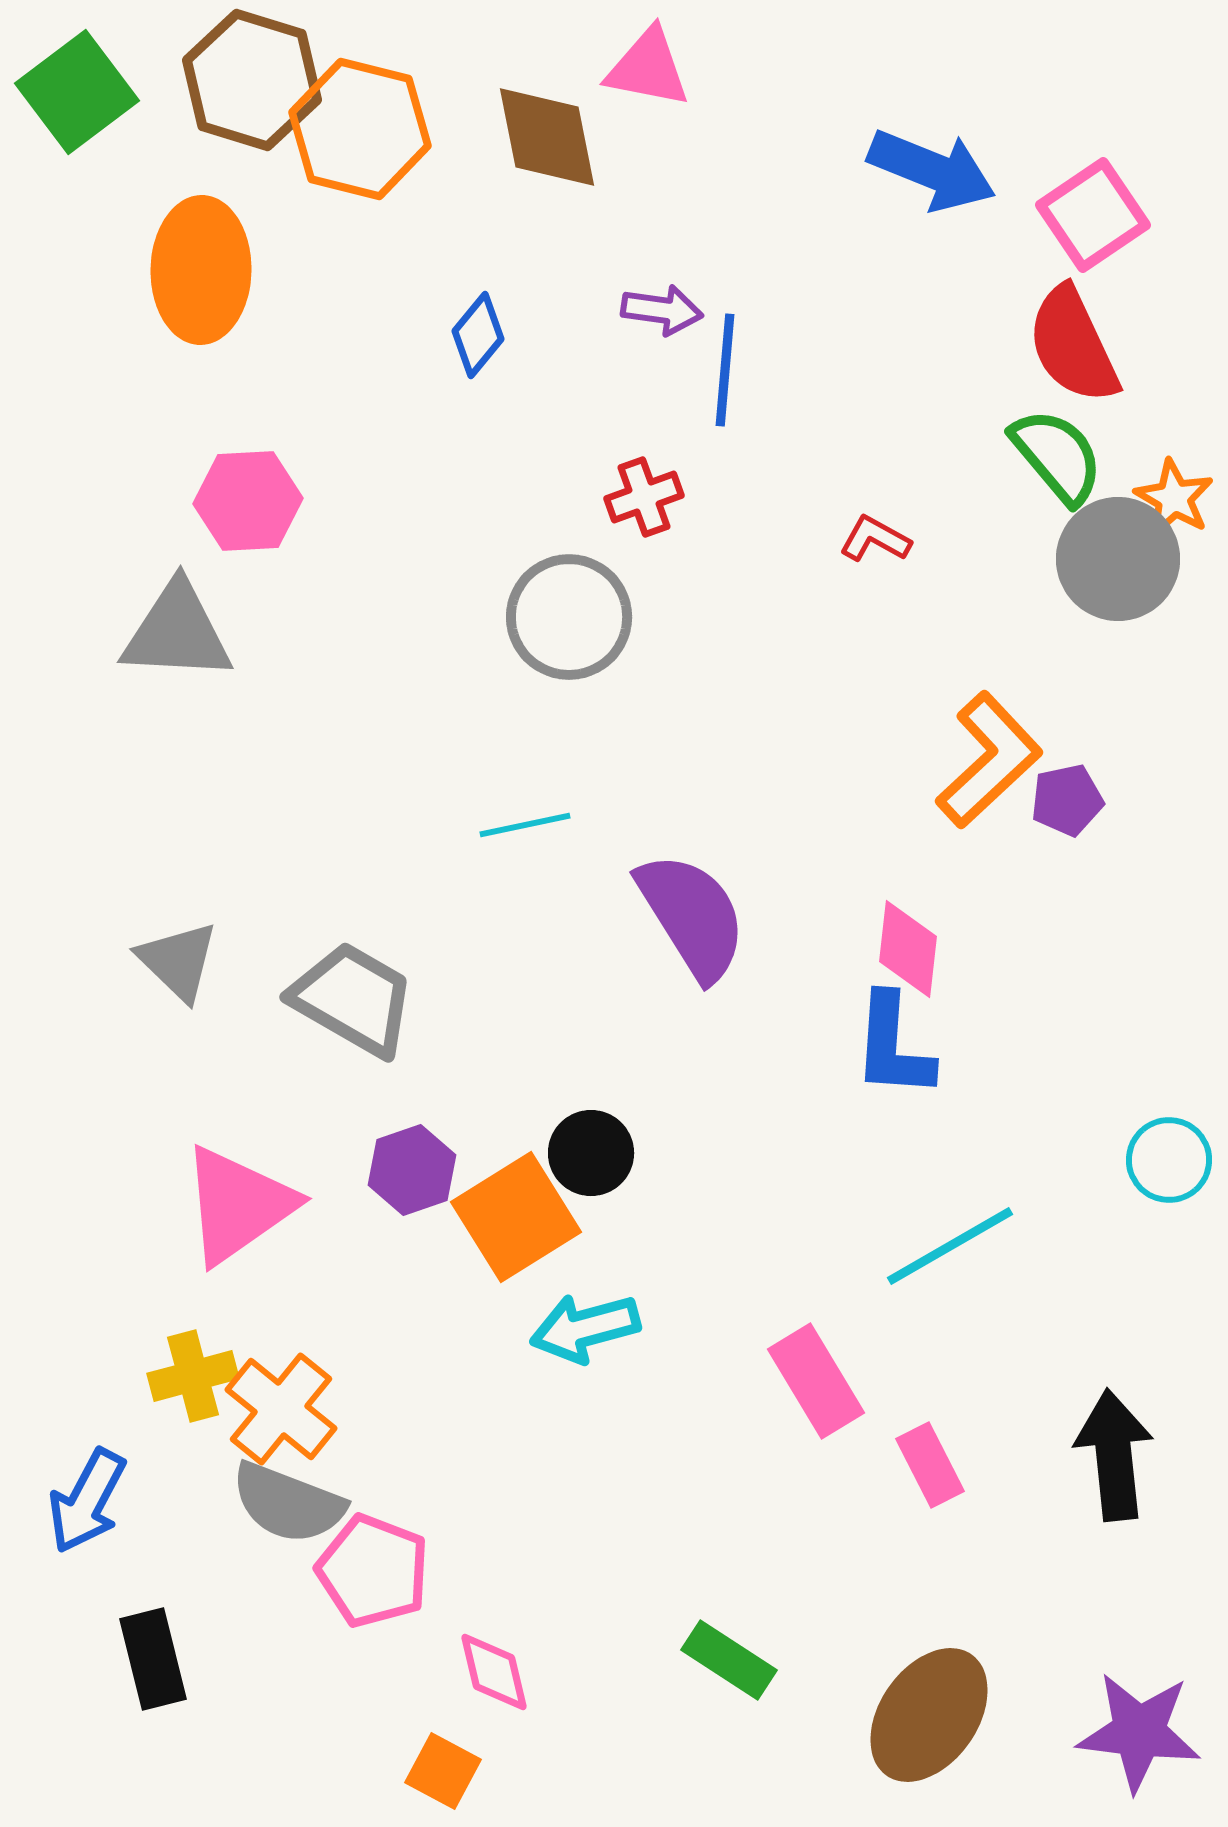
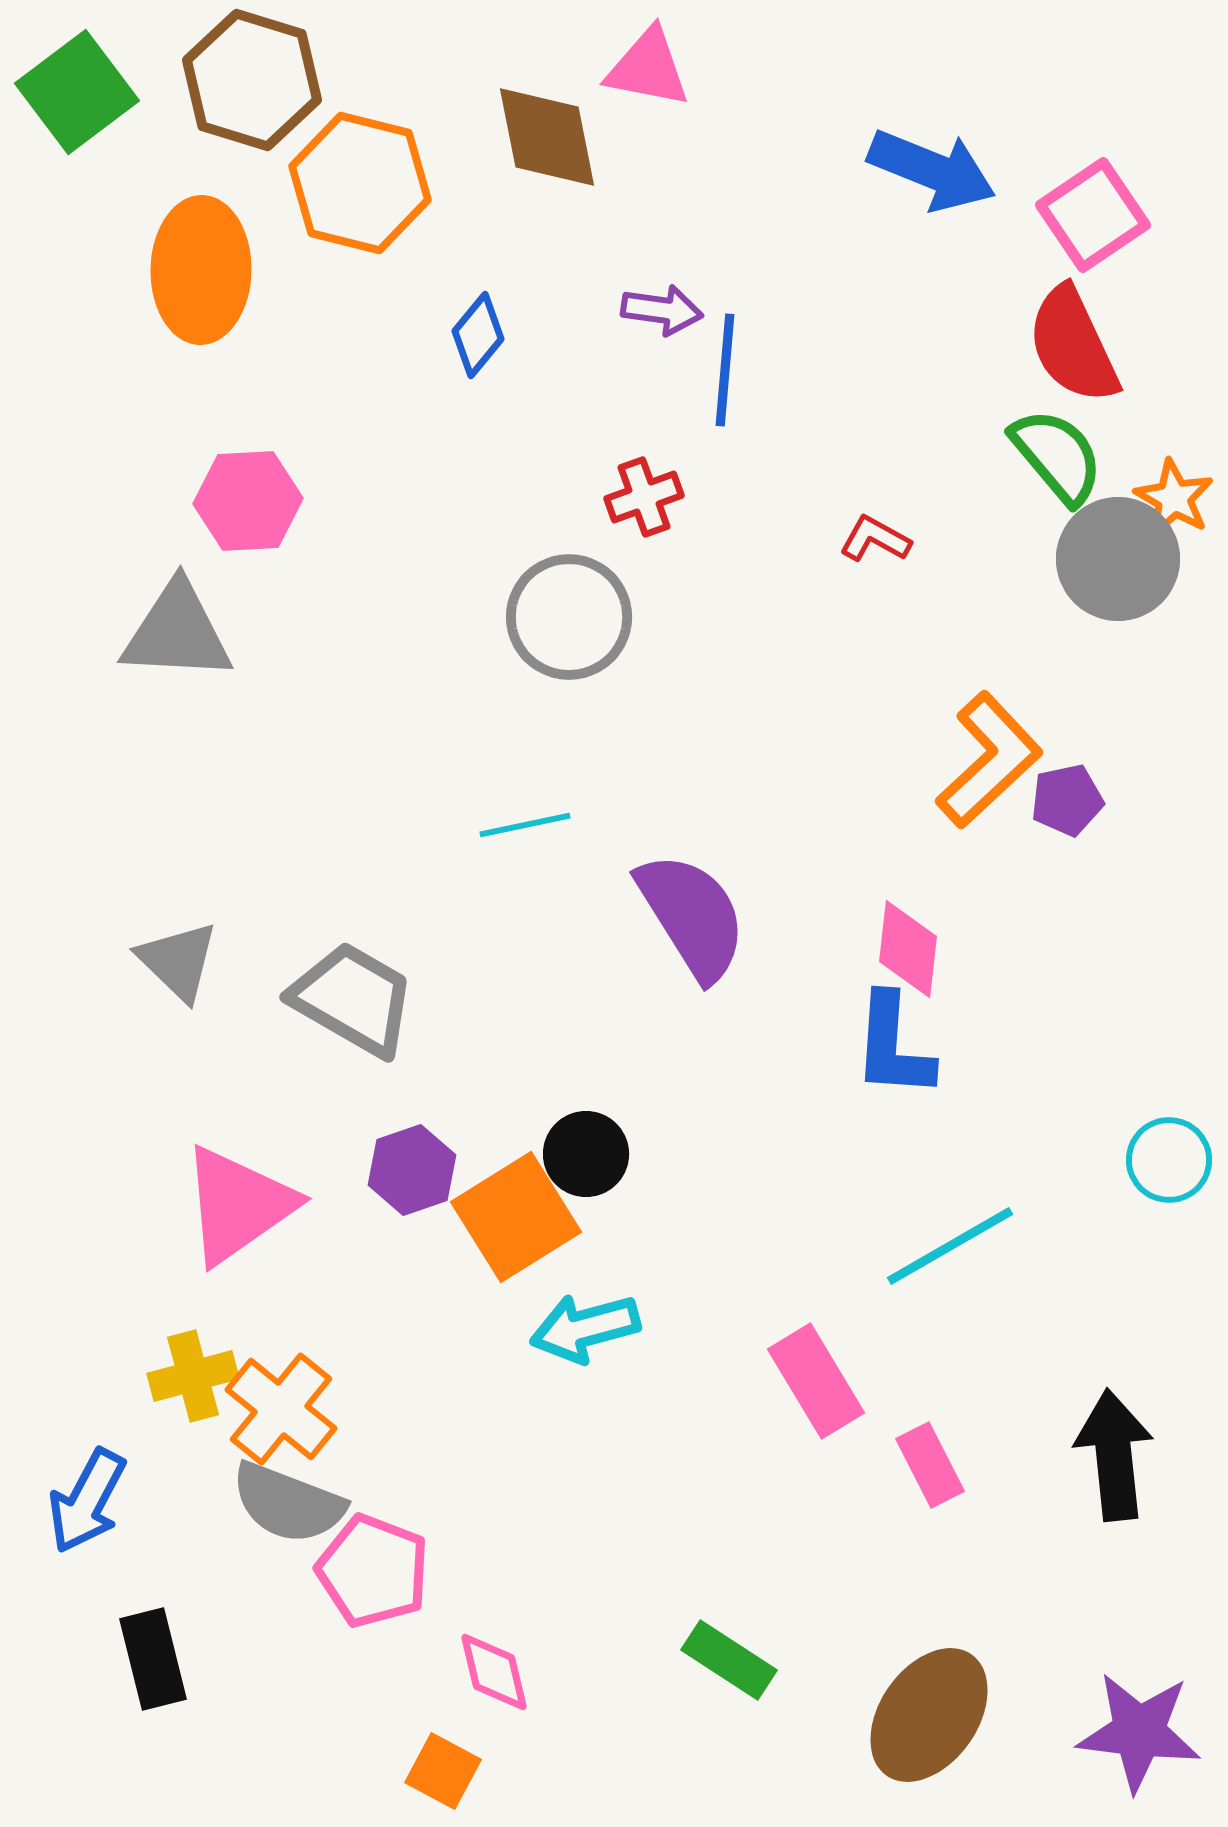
orange hexagon at (360, 129): moved 54 px down
black circle at (591, 1153): moved 5 px left, 1 px down
